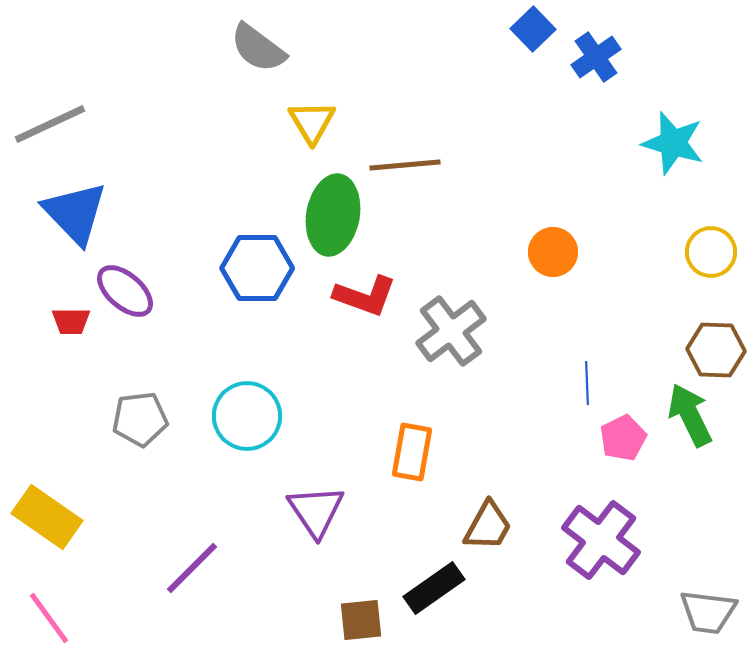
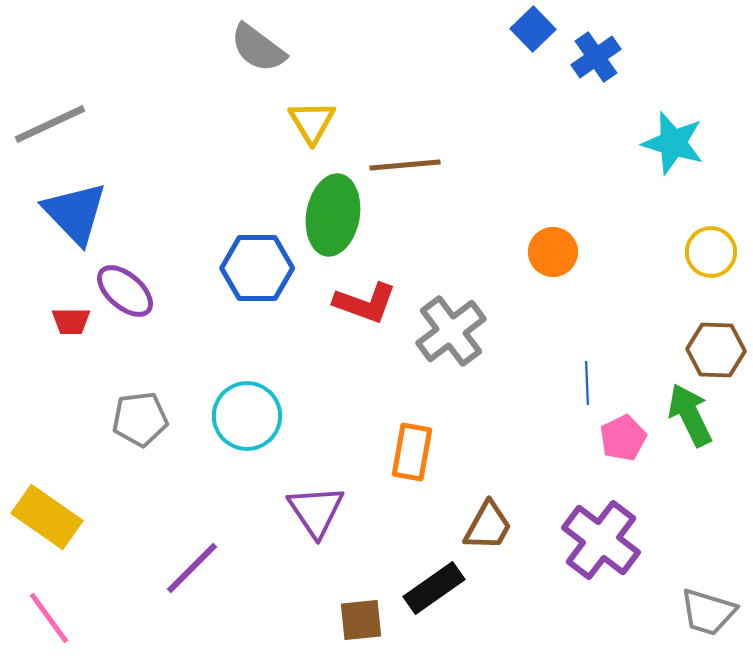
red L-shape: moved 7 px down
gray trapezoid: rotated 10 degrees clockwise
